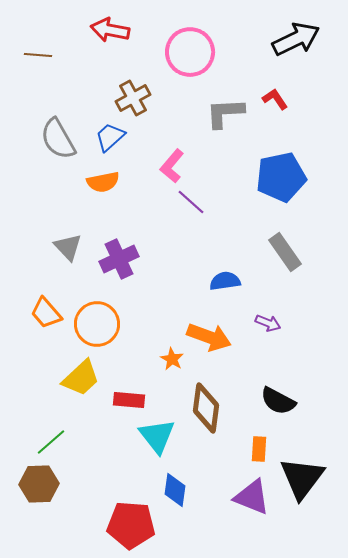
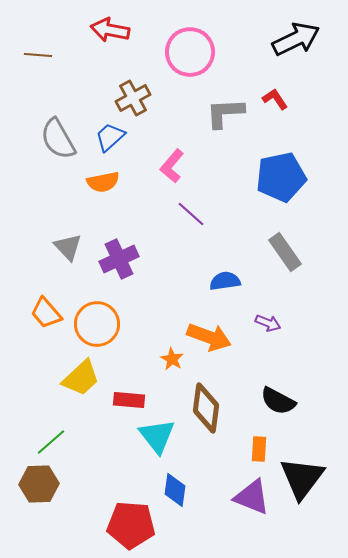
purple line: moved 12 px down
